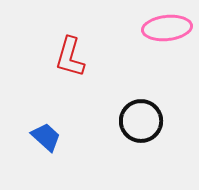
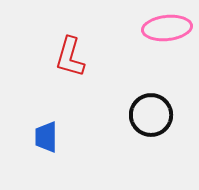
black circle: moved 10 px right, 6 px up
blue trapezoid: rotated 132 degrees counterclockwise
